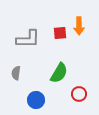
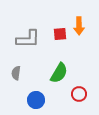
red square: moved 1 px down
